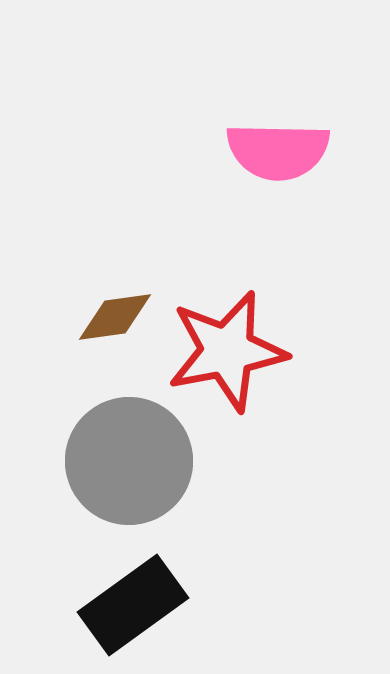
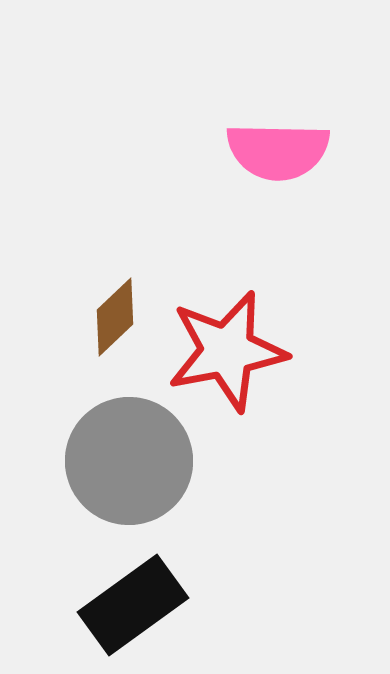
brown diamond: rotated 36 degrees counterclockwise
